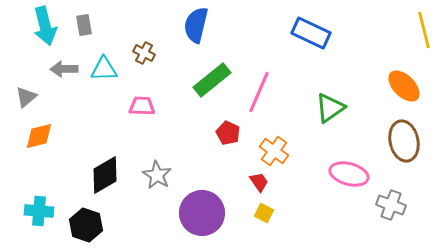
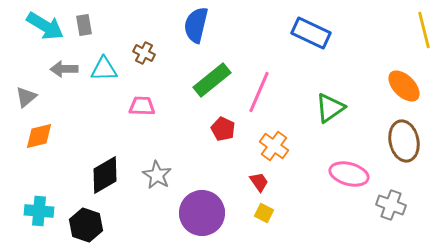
cyan arrow: rotated 45 degrees counterclockwise
red pentagon: moved 5 px left, 4 px up
orange cross: moved 5 px up
